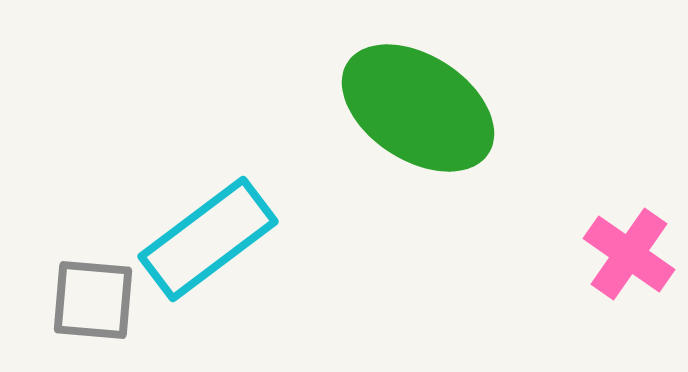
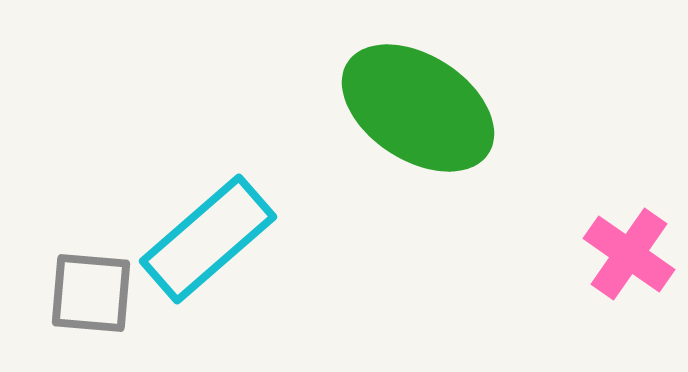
cyan rectangle: rotated 4 degrees counterclockwise
gray square: moved 2 px left, 7 px up
